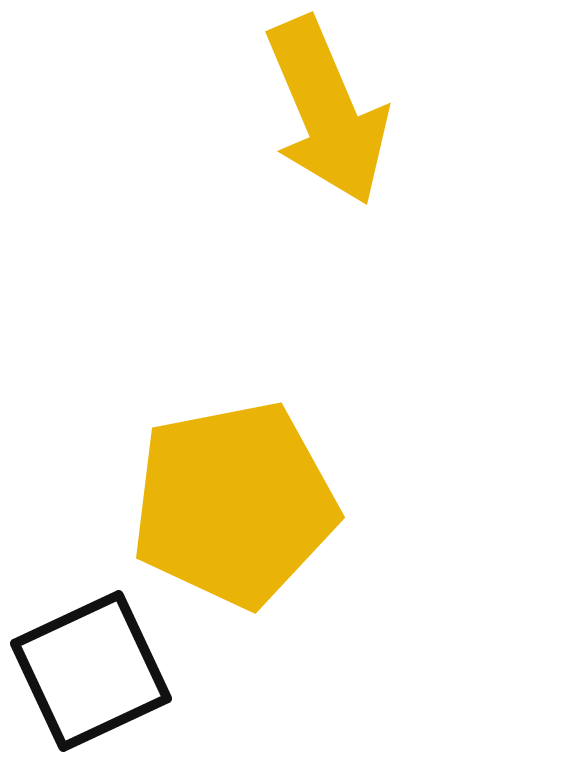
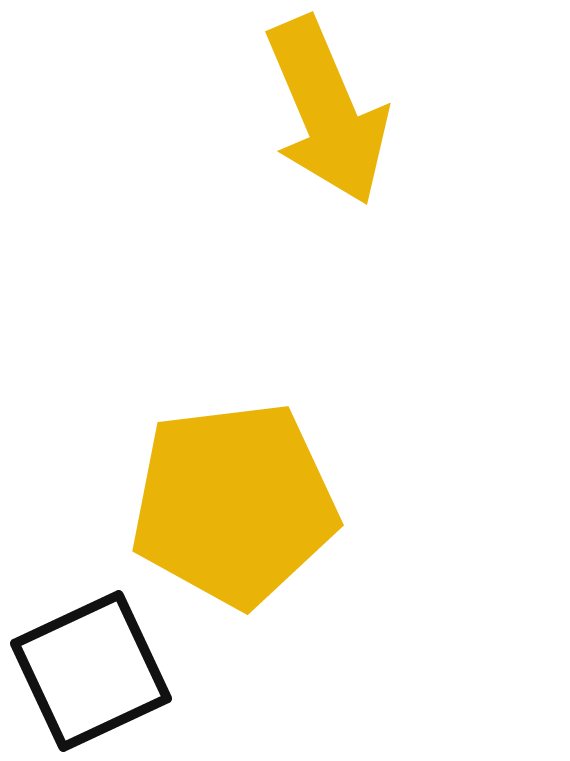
yellow pentagon: rotated 4 degrees clockwise
